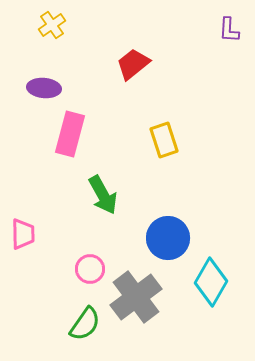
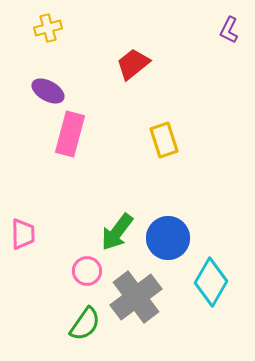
yellow cross: moved 4 px left, 3 px down; rotated 20 degrees clockwise
purple L-shape: rotated 24 degrees clockwise
purple ellipse: moved 4 px right, 3 px down; rotated 24 degrees clockwise
green arrow: moved 14 px right, 37 px down; rotated 66 degrees clockwise
pink circle: moved 3 px left, 2 px down
